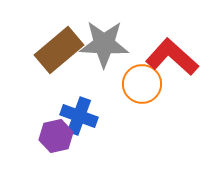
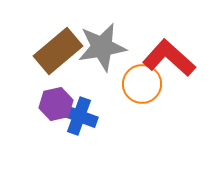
gray star: moved 2 px left, 3 px down; rotated 12 degrees counterclockwise
brown rectangle: moved 1 px left, 1 px down
red L-shape: moved 3 px left, 1 px down
purple hexagon: moved 32 px up
